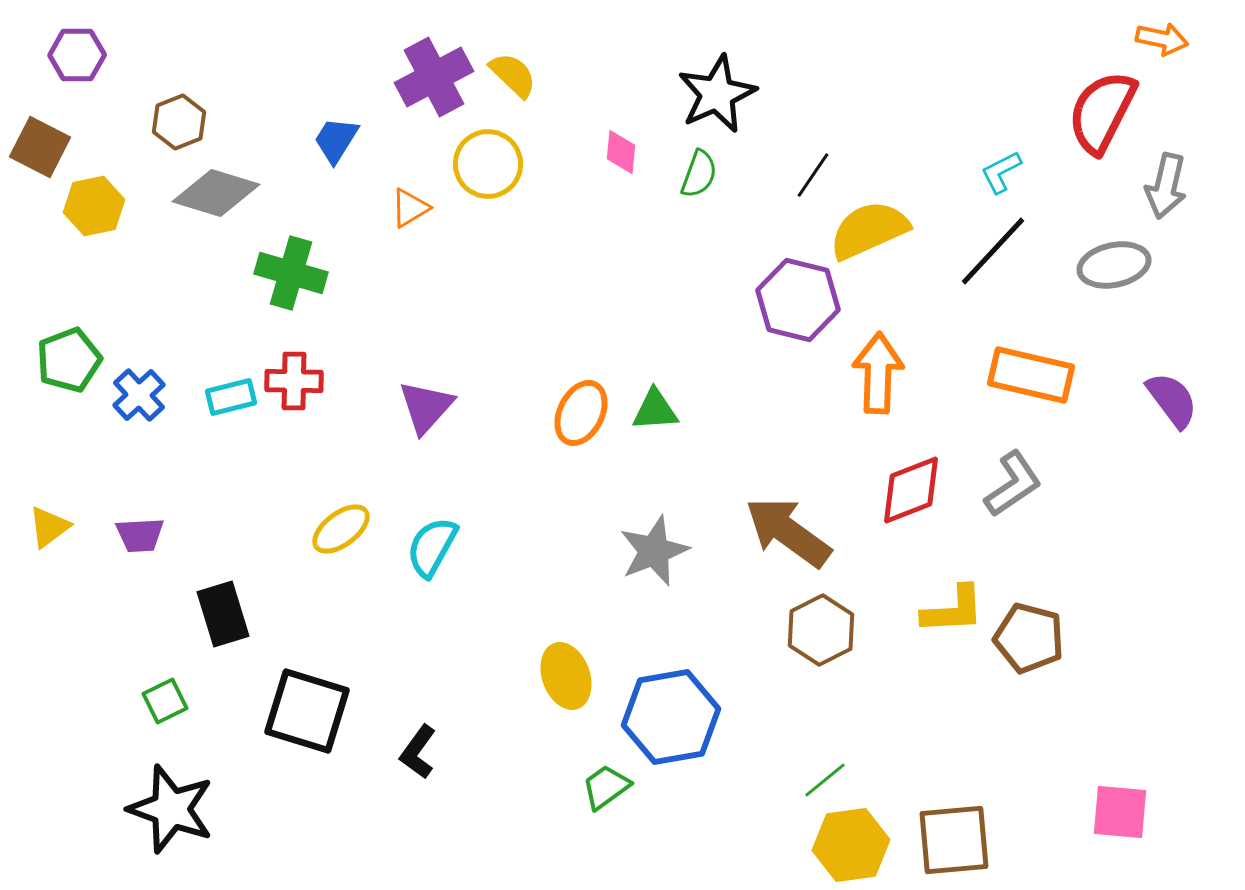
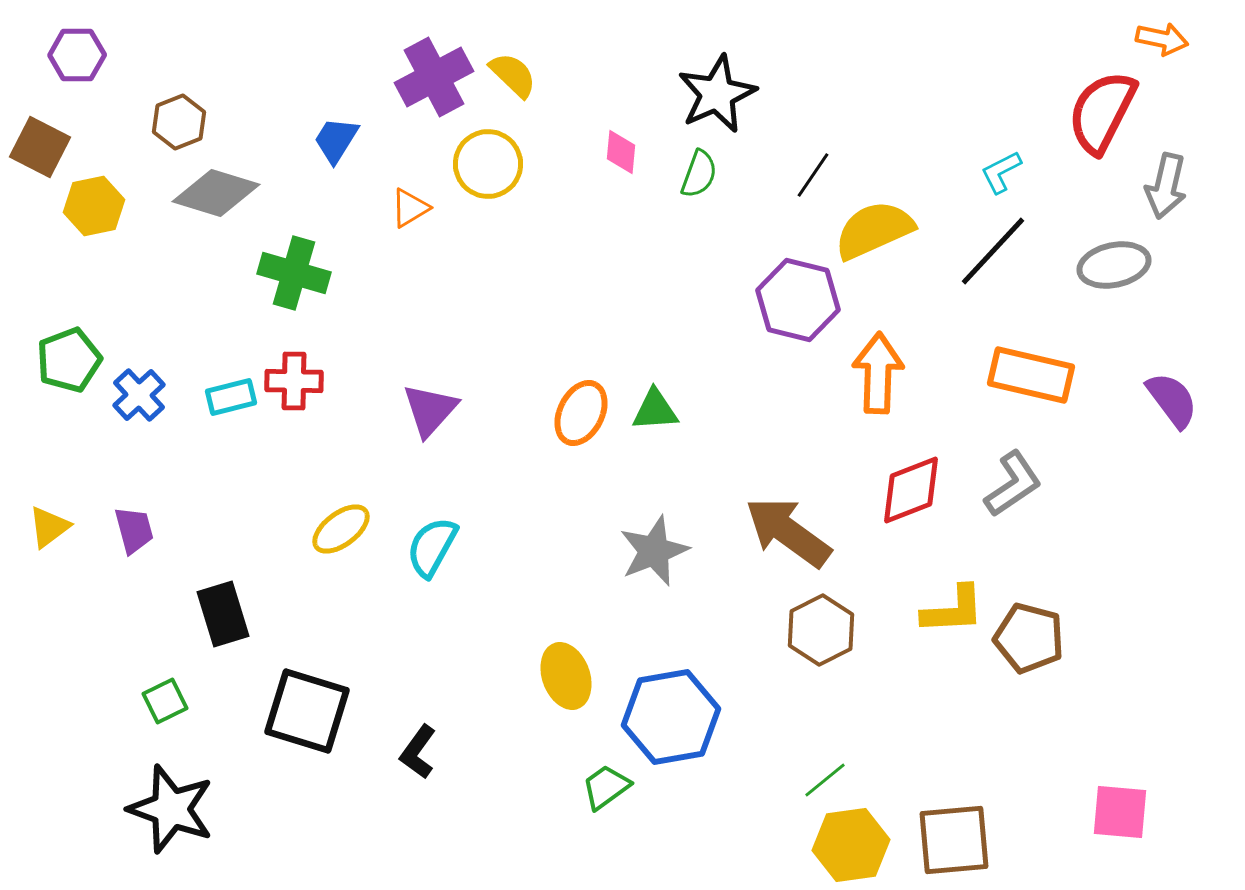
yellow semicircle at (869, 230): moved 5 px right
green cross at (291, 273): moved 3 px right
purple triangle at (426, 407): moved 4 px right, 3 px down
purple trapezoid at (140, 535): moved 6 px left, 5 px up; rotated 102 degrees counterclockwise
